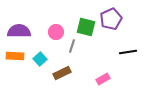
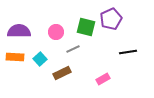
gray line: moved 1 px right, 3 px down; rotated 48 degrees clockwise
orange rectangle: moved 1 px down
